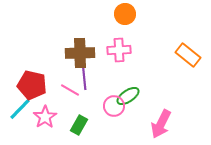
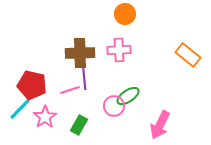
pink line: rotated 48 degrees counterclockwise
pink arrow: moved 1 px left, 1 px down
